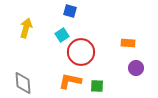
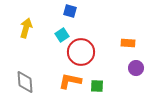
gray diamond: moved 2 px right, 1 px up
